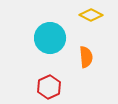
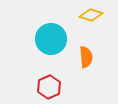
yellow diamond: rotated 10 degrees counterclockwise
cyan circle: moved 1 px right, 1 px down
